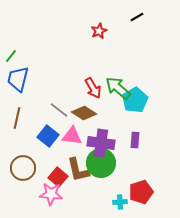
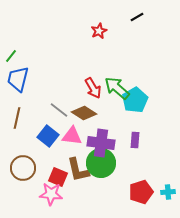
green arrow: moved 1 px left
red square: rotated 18 degrees counterclockwise
cyan cross: moved 48 px right, 10 px up
